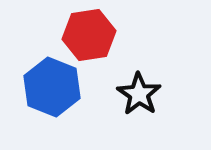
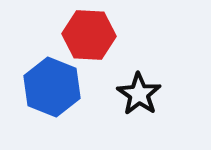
red hexagon: rotated 12 degrees clockwise
